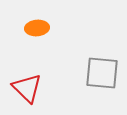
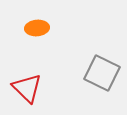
gray square: rotated 21 degrees clockwise
